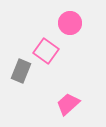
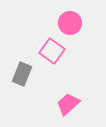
pink square: moved 6 px right
gray rectangle: moved 1 px right, 3 px down
